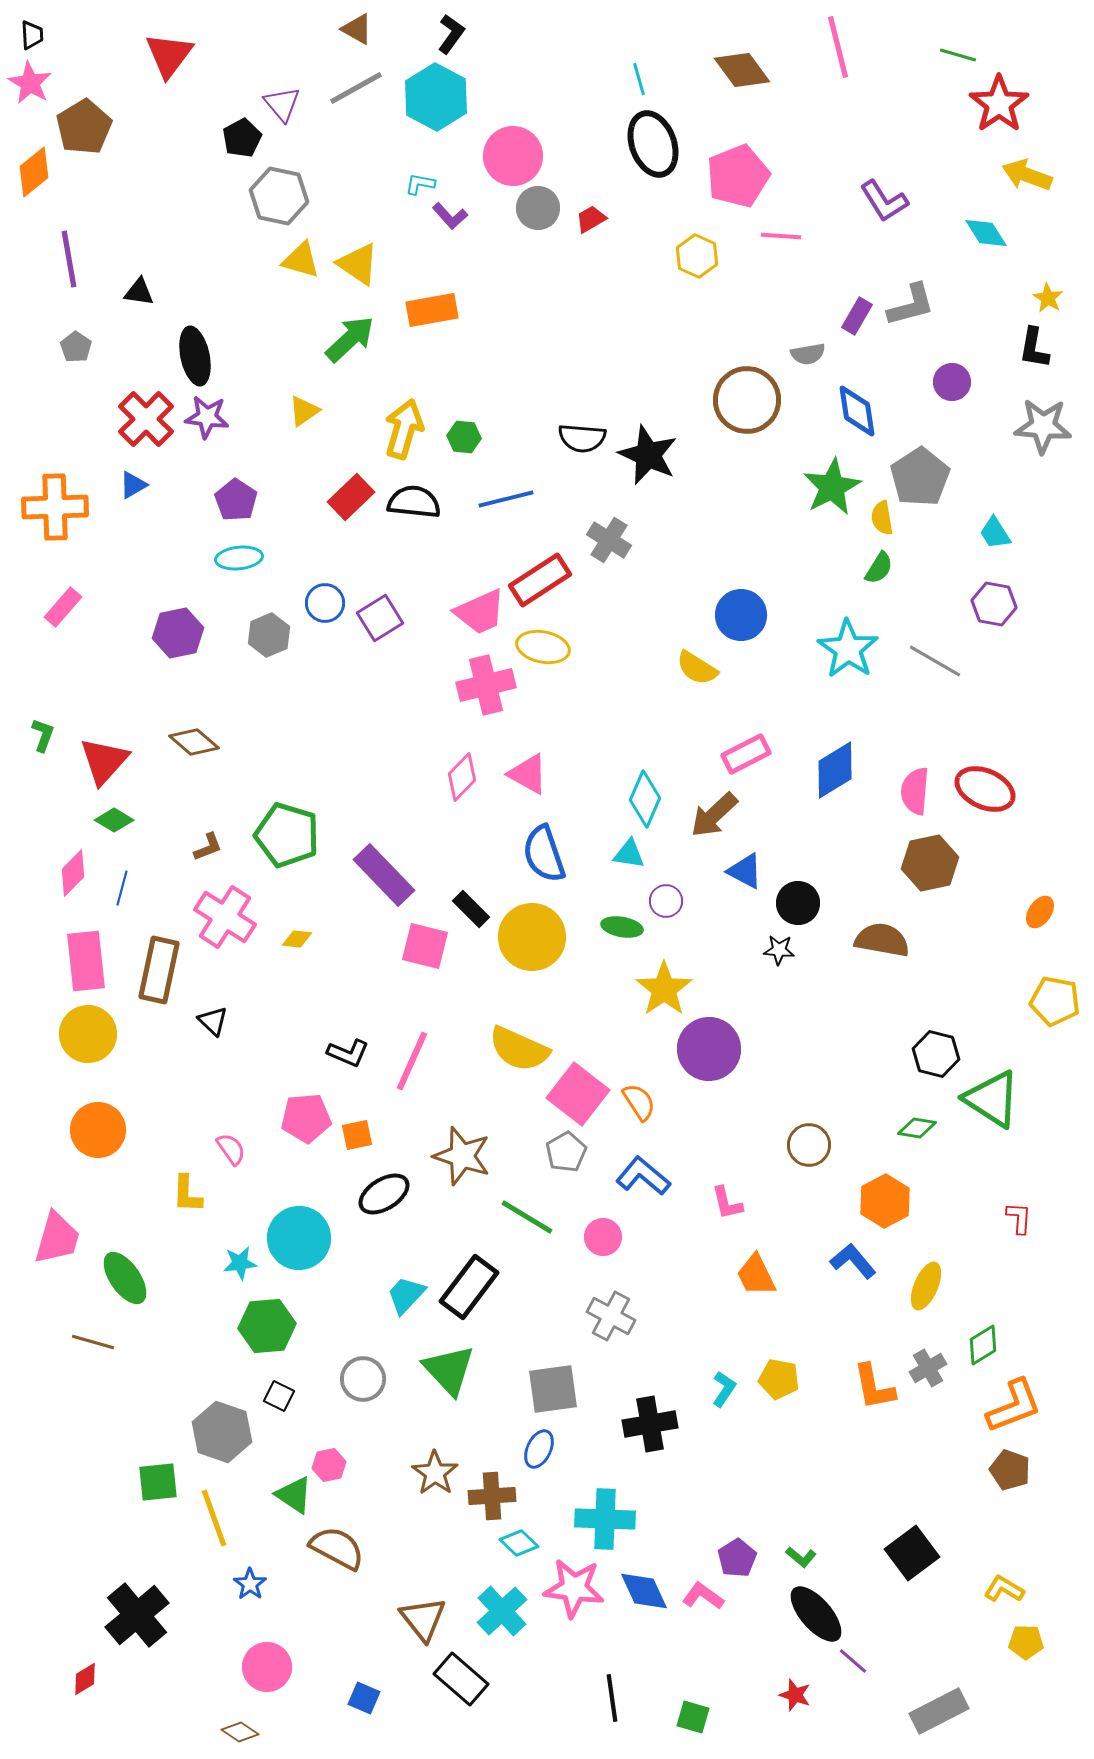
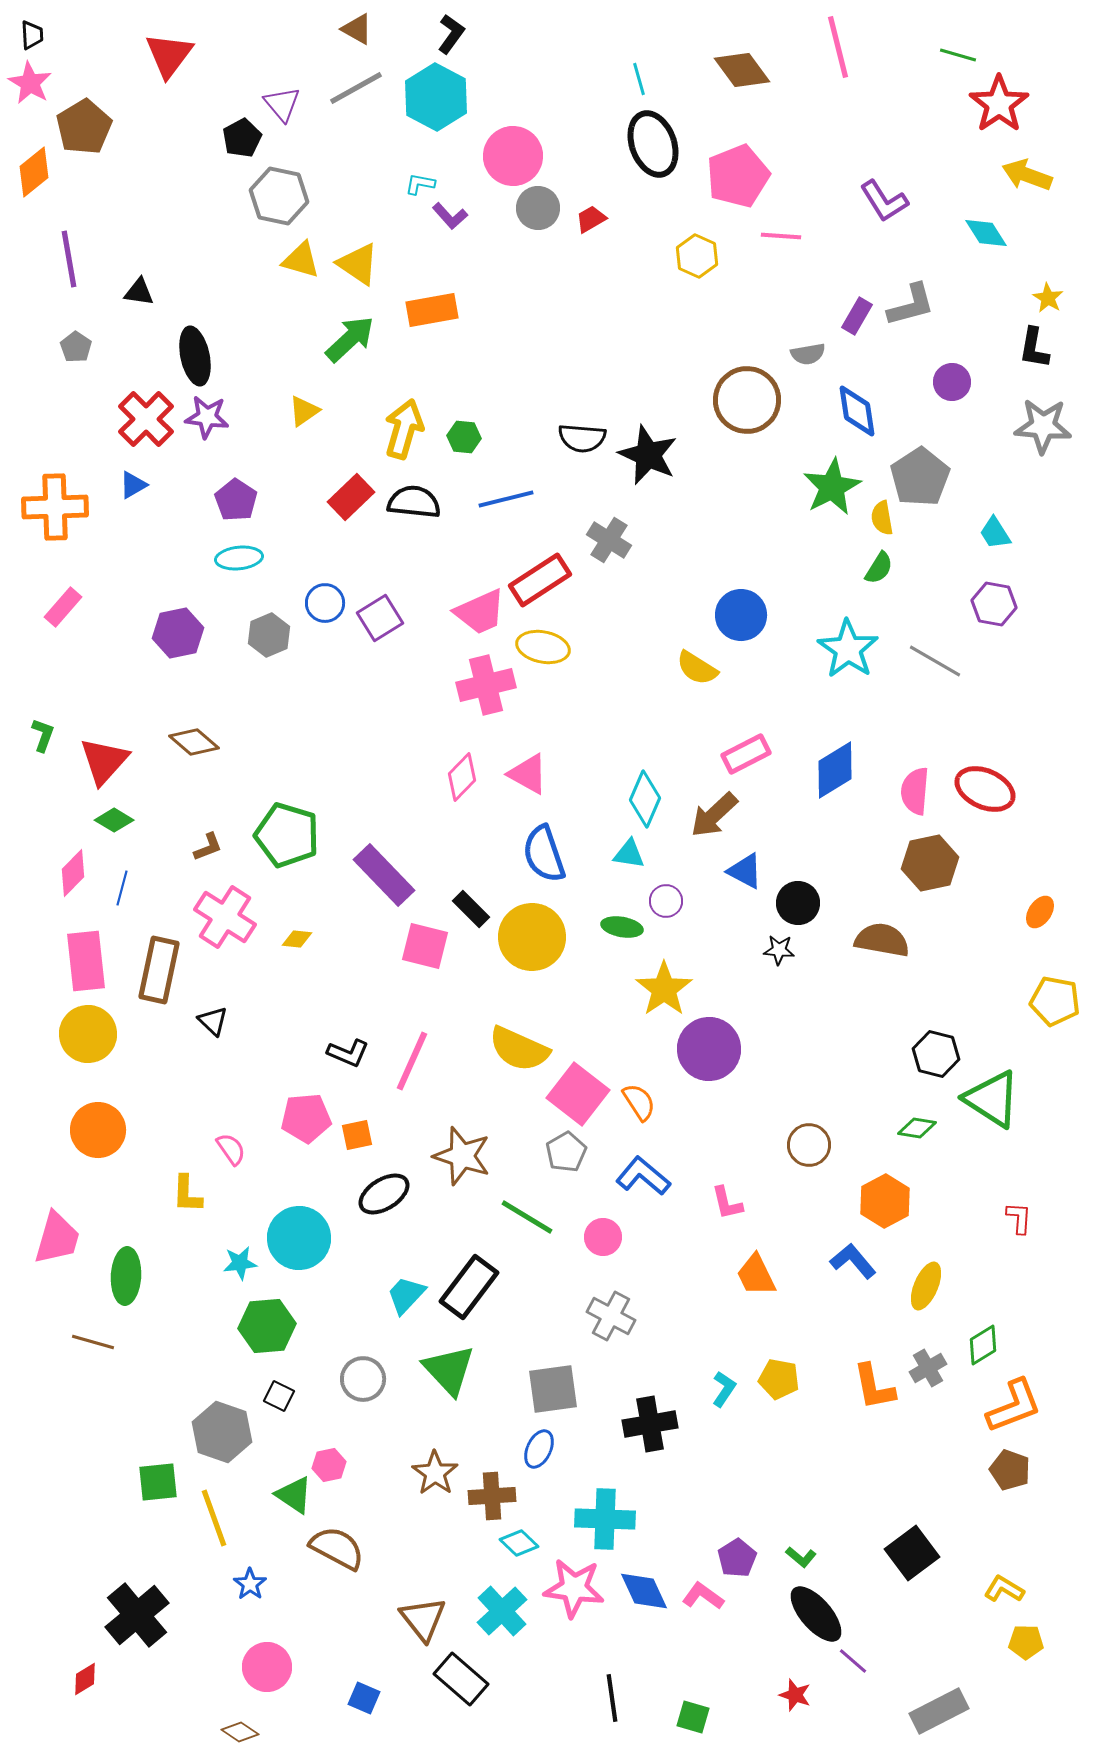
green ellipse at (125, 1278): moved 1 px right, 2 px up; rotated 38 degrees clockwise
